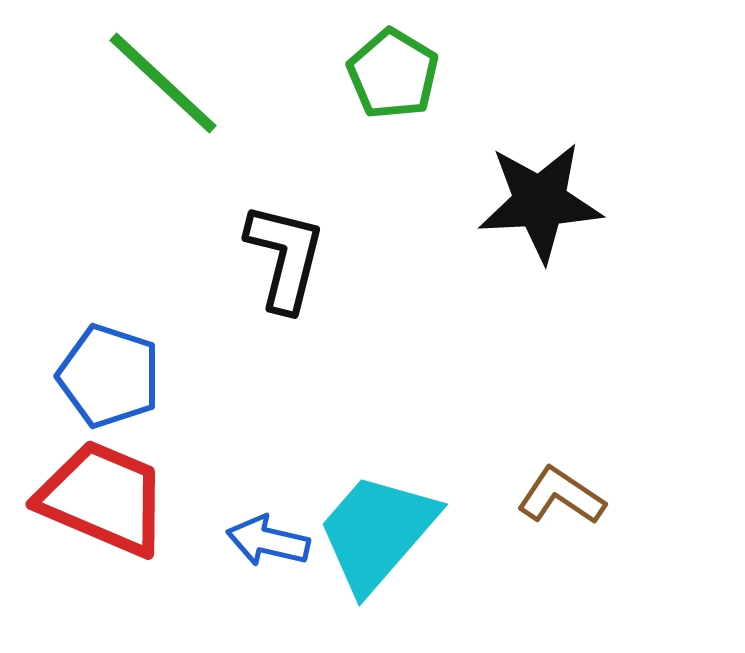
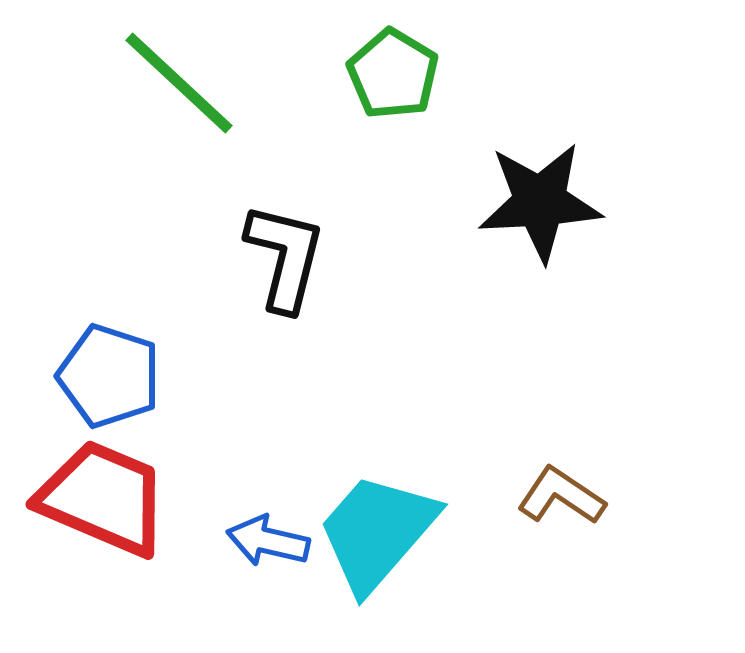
green line: moved 16 px right
